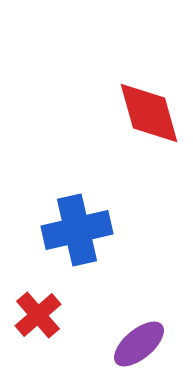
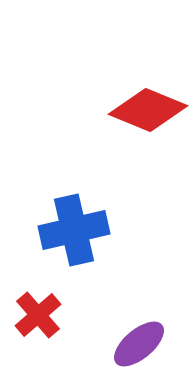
red diamond: moved 1 px left, 3 px up; rotated 52 degrees counterclockwise
blue cross: moved 3 px left
